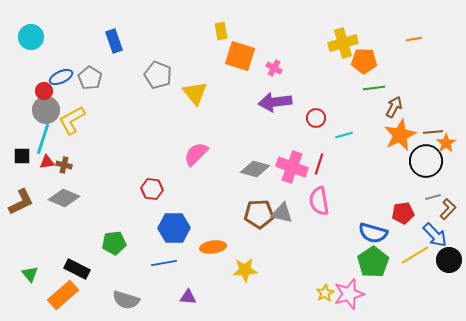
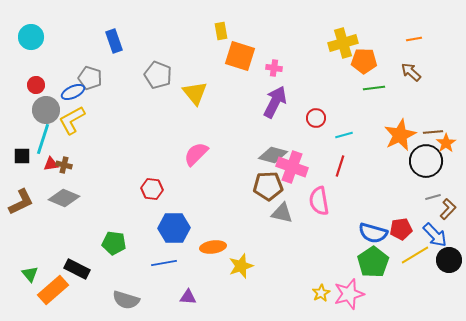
pink cross at (274, 68): rotated 21 degrees counterclockwise
blue ellipse at (61, 77): moved 12 px right, 15 px down
gray pentagon at (90, 78): rotated 15 degrees counterclockwise
red circle at (44, 91): moved 8 px left, 6 px up
purple arrow at (275, 102): rotated 124 degrees clockwise
brown arrow at (394, 107): moved 17 px right, 35 px up; rotated 75 degrees counterclockwise
red triangle at (47, 162): moved 4 px right, 2 px down
red line at (319, 164): moved 21 px right, 2 px down
gray diamond at (255, 169): moved 18 px right, 14 px up
red pentagon at (403, 213): moved 2 px left, 16 px down
brown pentagon at (259, 214): moved 9 px right, 28 px up
green pentagon at (114, 243): rotated 15 degrees clockwise
yellow star at (245, 270): moved 4 px left, 4 px up; rotated 15 degrees counterclockwise
yellow star at (325, 293): moved 4 px left
orange rectangle at (63, 295): moved 10 px left, 5 px up
